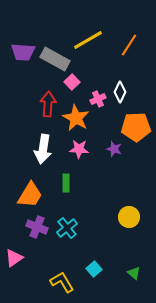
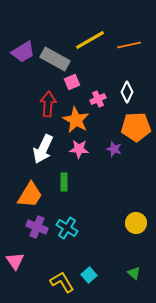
yellow line: moved 2 px right
orange line: rotated 45 degrees clockwise
purple trapezoid: rotated 35 degrees counterclockwise
pink square: rotated 21 degrees clockwise
white diamond: moved 7 px right
orange star: moved 2 px down
white arrow: rotated 16 degrees clockwise
green rectangle: moved 2 px left, 1 px up
yellow circle: moved 7 px right, 6 px down
cyan cross: rotated 20 degrees counterclockwise
pink triangle: moved 1 px right, 3 px down; rotated 30 degrees counterclockwise
cyan square: moved 5 px left, 6 px down
